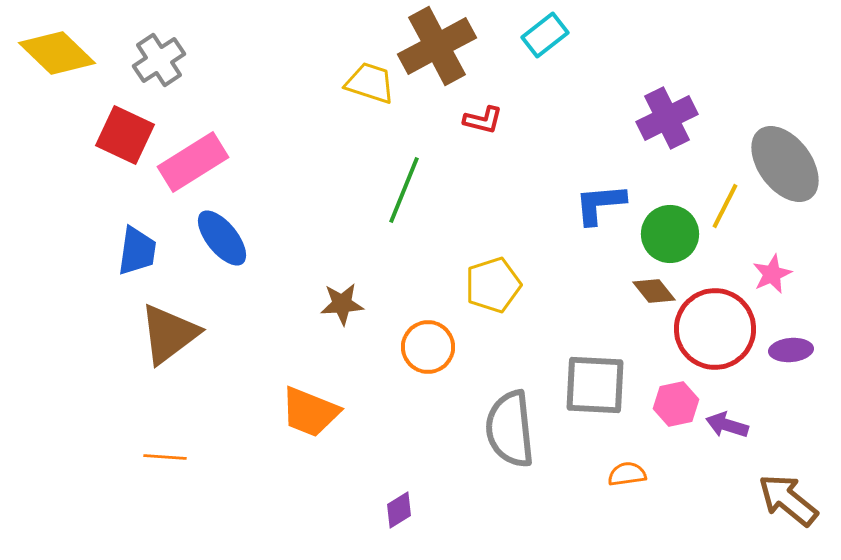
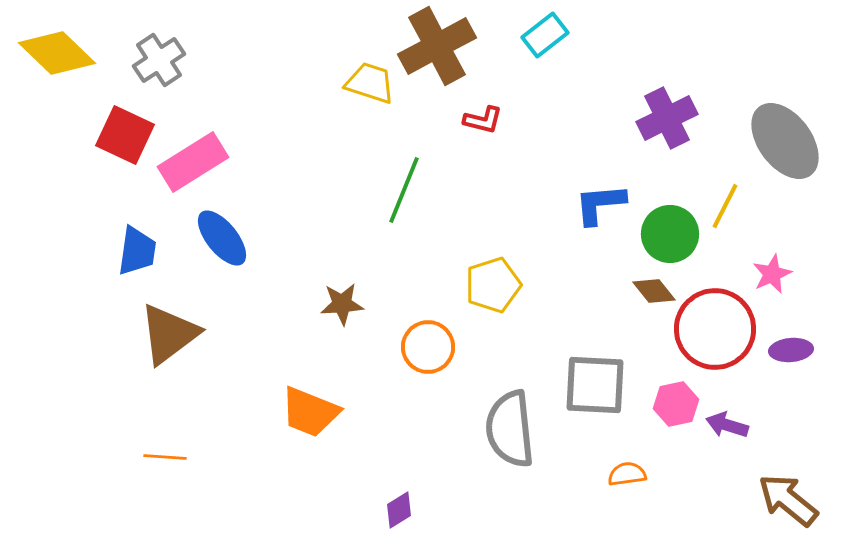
gray ellipse: moved 23 px up
